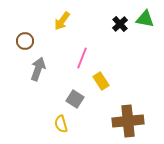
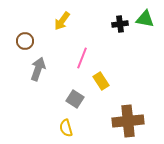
black cross: rotated 35 degrees clockwise
yellow semicircle: moved 5 px right, 4 px down
